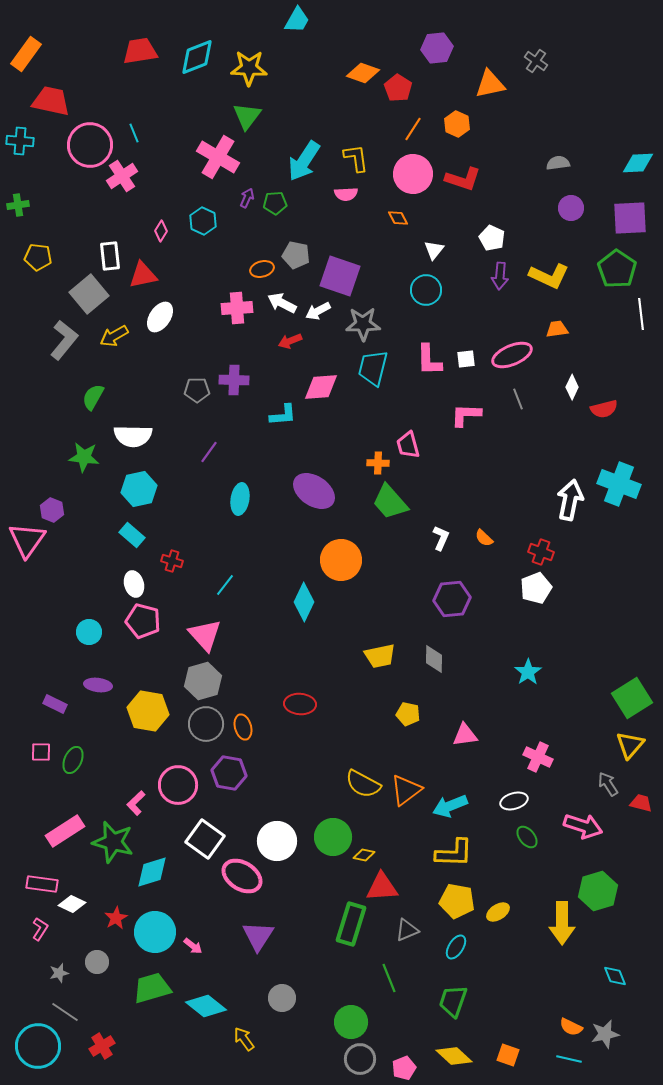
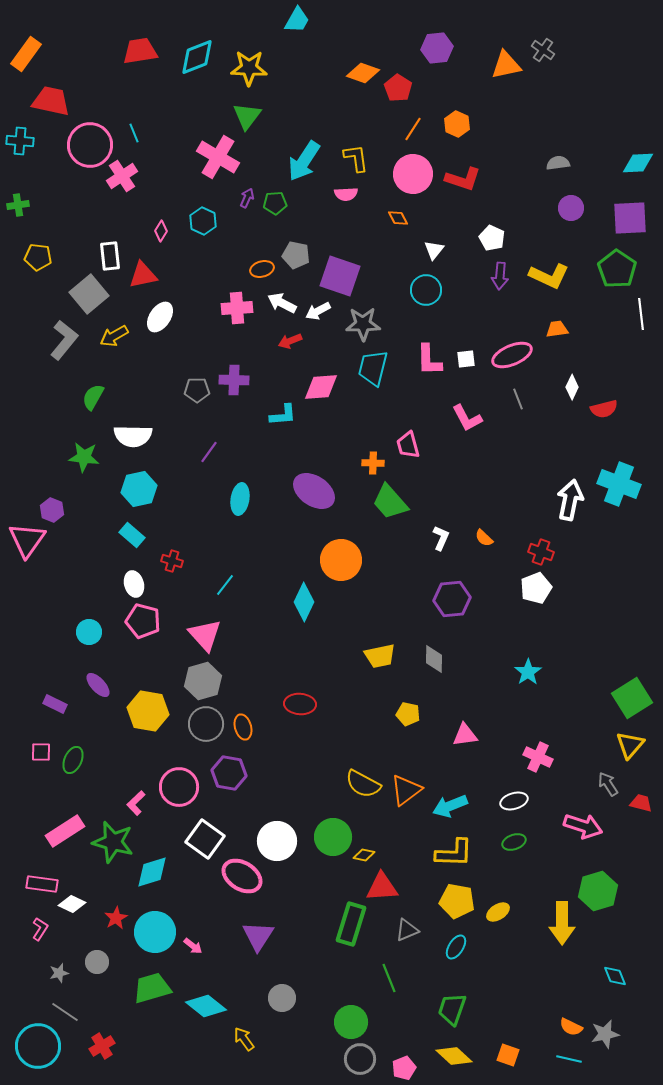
gray cross at (536, 61): moved 7 px right, 11 px up
orange triangle at (490, 84): moved 16 px right, 19 px up
pink L-shape at (466, 415): moved 1 px right, 3 px down; rotated 120 degrees counterclockwise
orange cross at (378, 463): moved 5 px left
purple ellipse at (98, 685): rotated 40 degrees clockwise
pink circle at (178, 785): moved 1 px right, 2 px down
green ellipse at (527, 837): moved 13 px left, 5 px down; rotated 70 degrees counterclockwise
green trapezoid at (453, 1001): moved 1 px left, 8 px down
